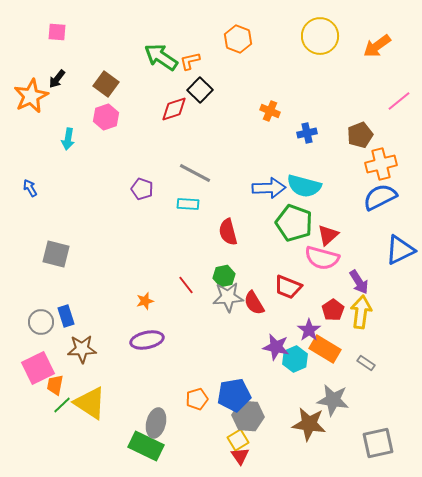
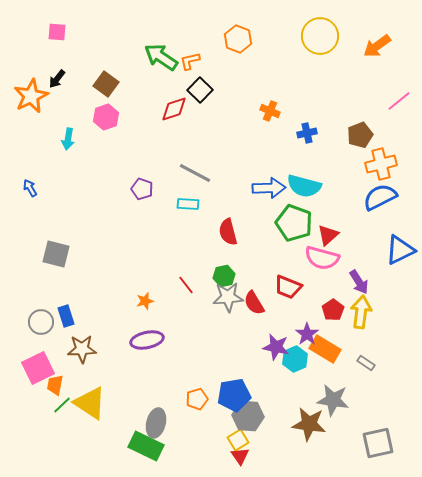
purple star at (309, 330): moved 2 px left, 4 px down
